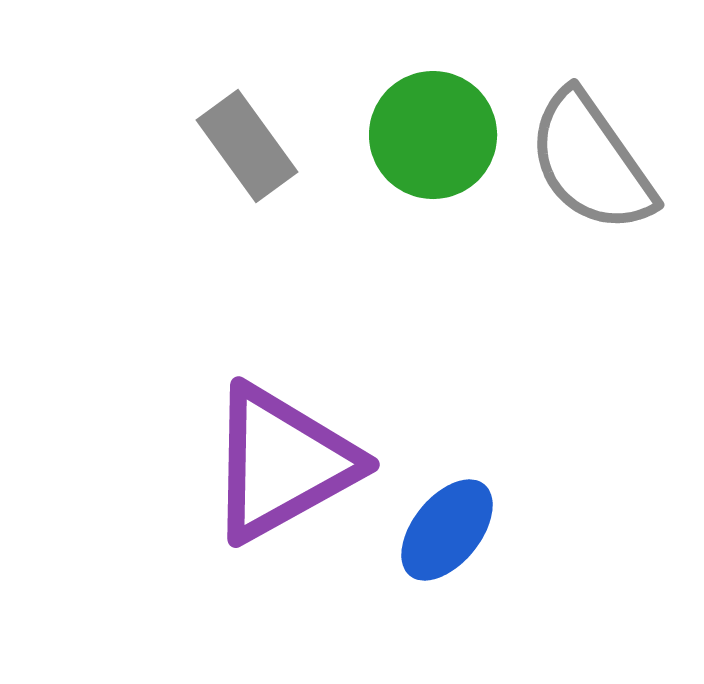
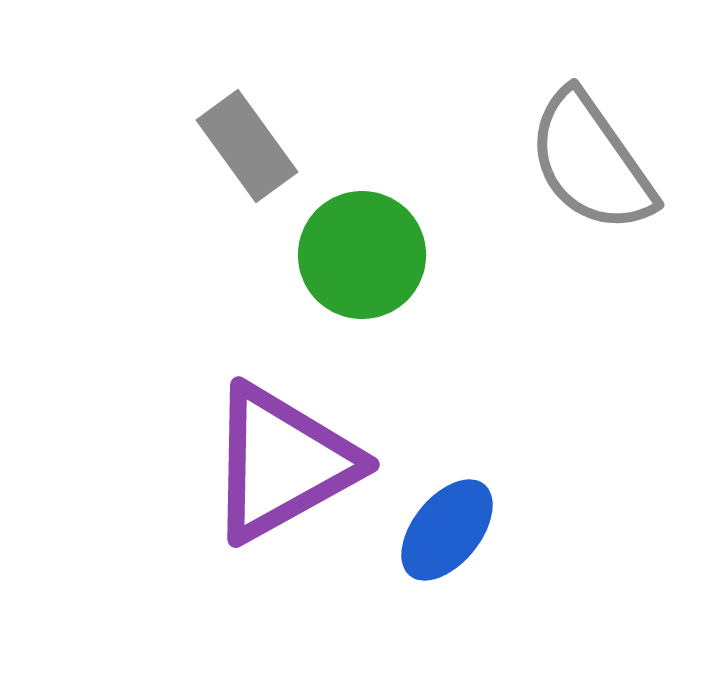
green circle: moved 71 px left, 120 px down
